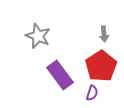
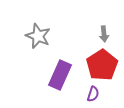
red pentagon: moved 1 px right, 1 px up
purple rectangle: rotated 60 degrees clockwise
purple semicircle: moved 1 px right, 1 px down
